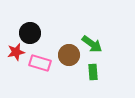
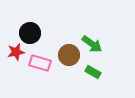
green rectangle: rotated 56 degrees counterclockwise
